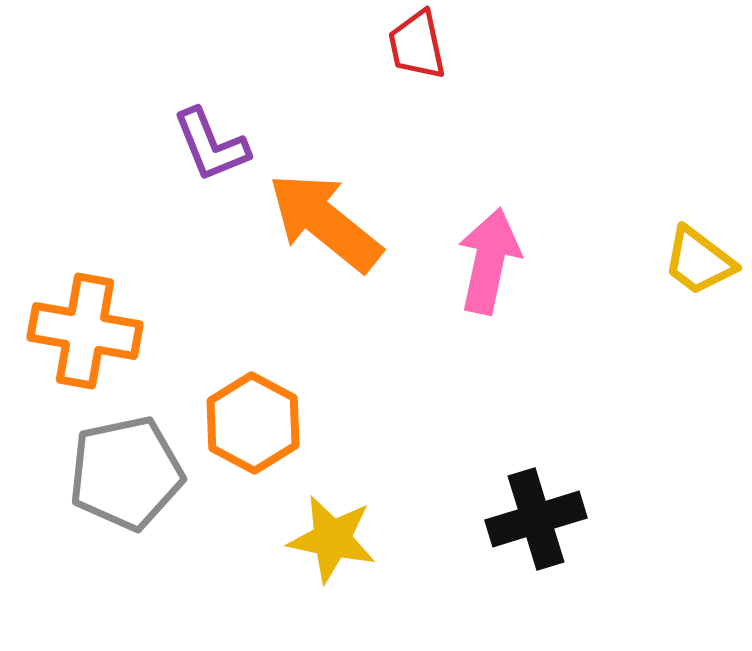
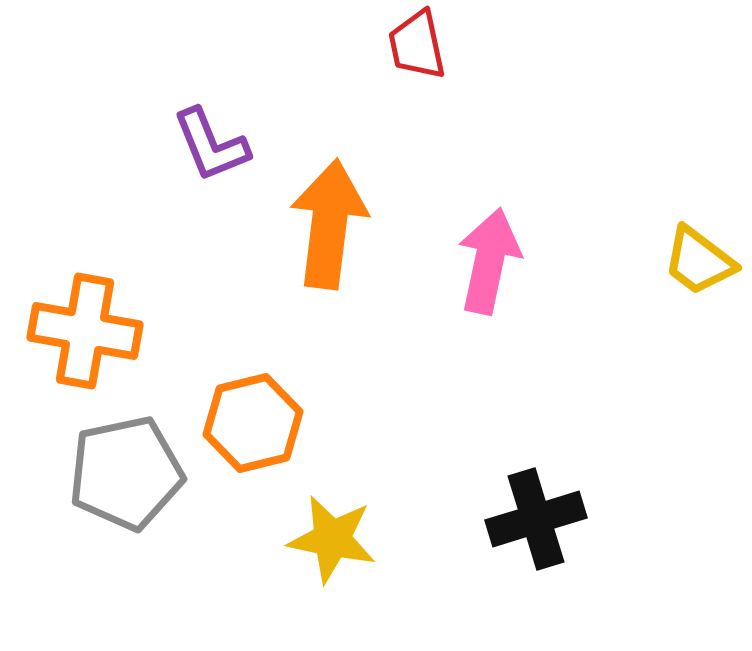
orange arrow: moved 4 px right, 2 px down; rotated 58 degrees clockwise
orange hexagon: rotated 18 degrees clockwise
